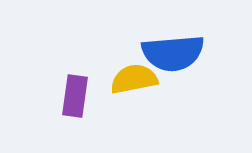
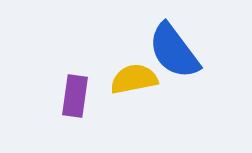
blue semicircle: moved 1 px right, 2 px up; rotated 58 degrees clockwise
